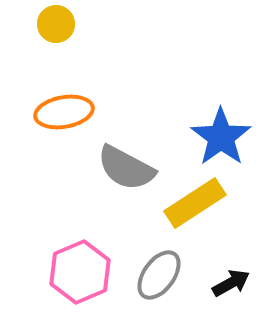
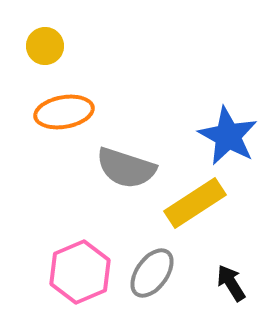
yellow circle: moved 11 px left, 22 px down
blue star: moved 7 px right, 1 px up; rotated 8 degrees counterclockwise
gray semicircle: rotated 10 degrees counterclockwise
gray ellipse: moved 7 px left, 2 px up
black arrow: rotated 93 degrees counterclockwise
